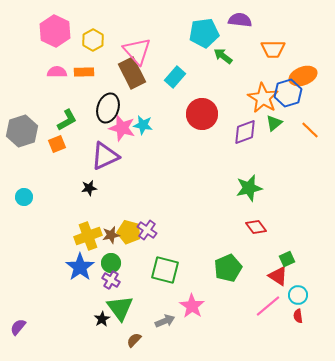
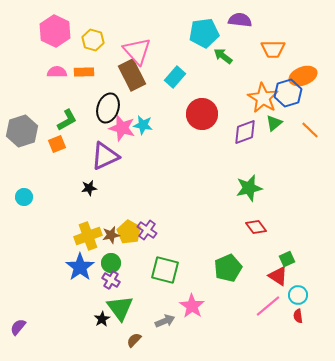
yellow hexagon at (93, 40): rotated 15 degrees counterclockwise
brown rectangle at (132, 73): moved 2 px down
yellow pentagon at (129, 232): rotated 15 degrees clockwise
